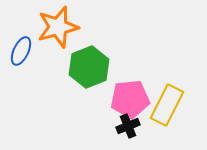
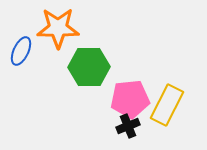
orange star: moved 1 px down; rotated 15 degrees clockwise
green hexagon: rotated 21 degrees clockwise
